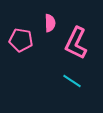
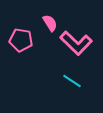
pink semicircle: rotated 30 degrees counterclockwise
pink L-shape: rotated 72 degrees counterclockwise
